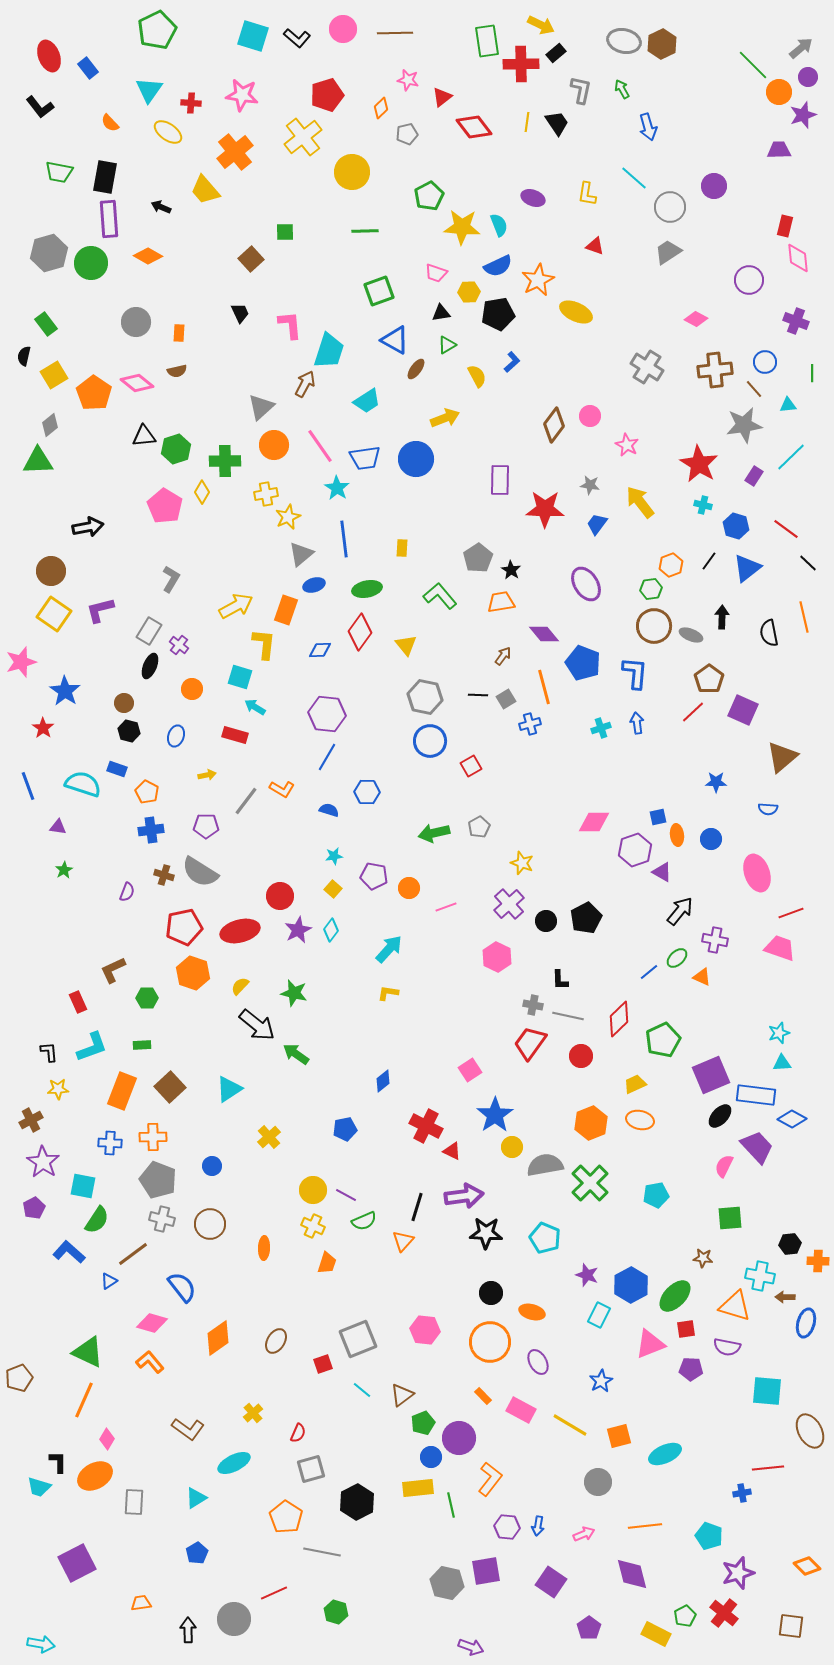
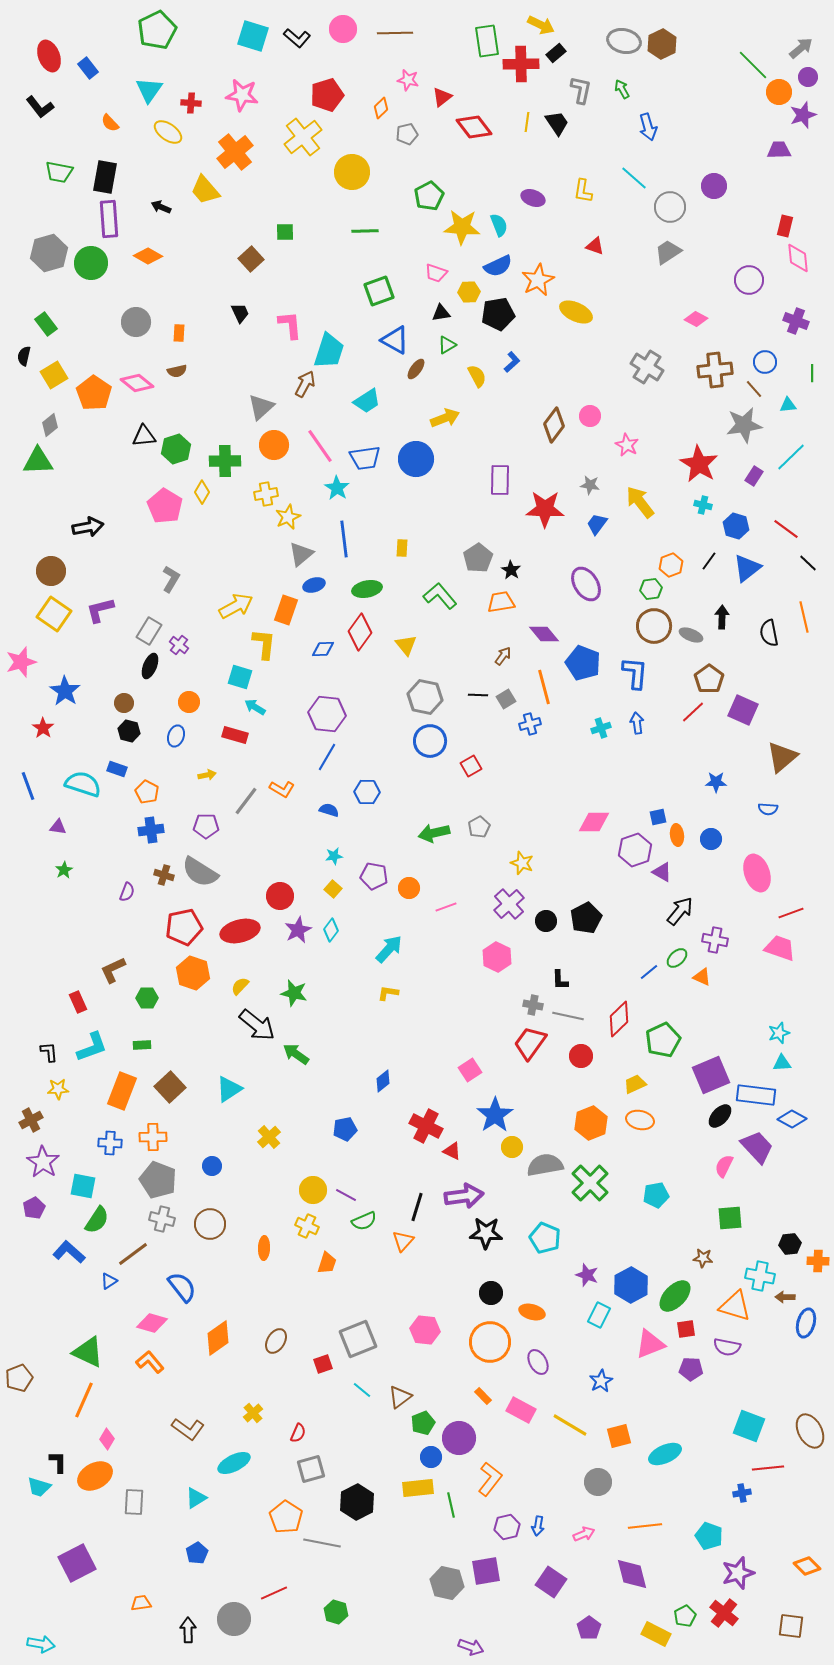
yellow L-shape at (587, 194): moved 4 px left, 3 px up
blue diamond at (320, 650): moved 3 px right, 1 px up
orange circle at (192, 689): moved 3 px left, 13 px down
yellow cross at (313, 1226): moved 6 px left
cyan square at (767, 1391): moved 18 px left, 35 px down; rotated 16 degrees clockwise
brown triangle at (402, 1395): moved 2 px left, 2 px down
purple hexagon at (507, 1527): rotated 20 degrees counterclockwise
gray line at (322, 1552): moved 9 px up
